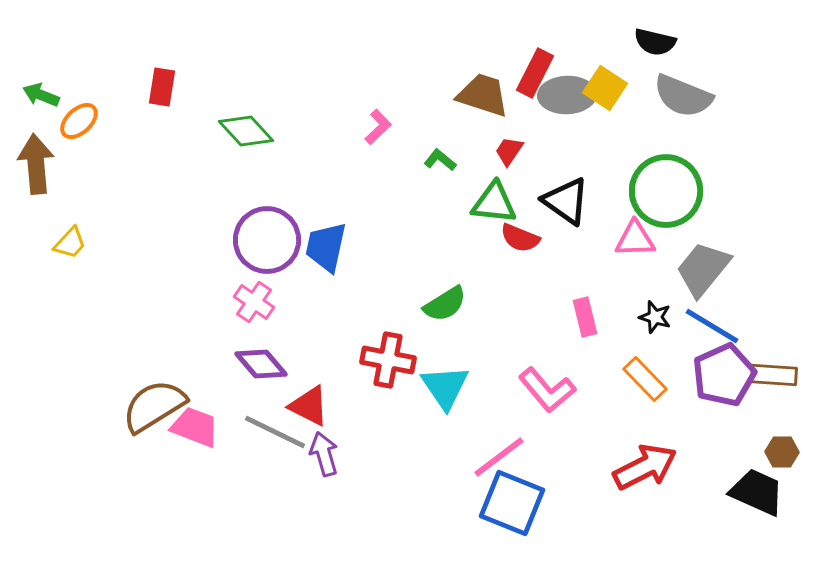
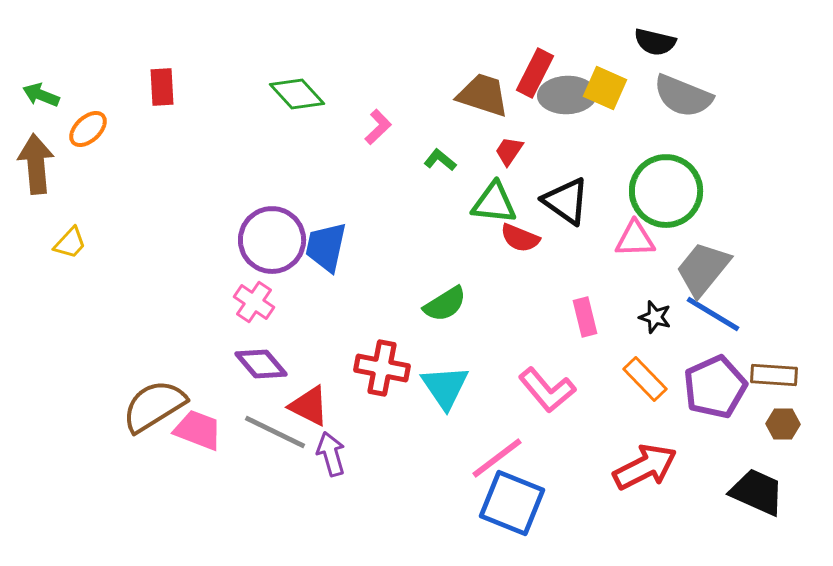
red rectangle at (162, 87): rotated 12 degrees counterclockwise
yellow square at (605, 88): rotated 9 degrees counterclockwise
orange ellipse at (79, 121): moved 9 px right, 8 px down
green diamond at (246, 131): moved 51 px right, 37 px up
purple circle at (267, 240): moved 5 px right
blue line at (712, 326): moved 1 px right, 12 px up
red cross at (388, 360): moved 6 px left, 8 px down
purple pentagon at (724, 375): moved 9 px left, 12 px down
pink trapezoid at (195, 427): moved 3 px right, 3 px down
brown hexagon at (782, 452): moved 1 px right, 28 px up
purple arrow at (324, 454): moved 7 px right
pink line at (499, 457): moved 2 px left, 1 px down
